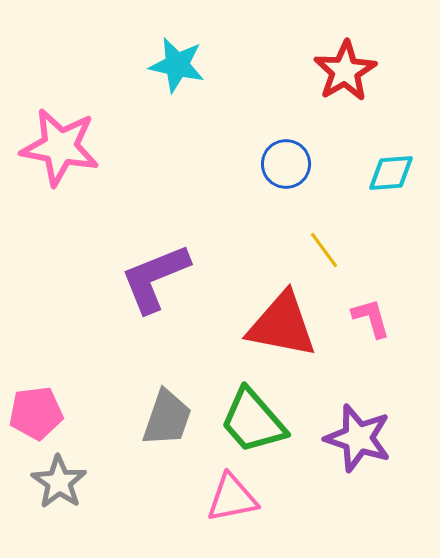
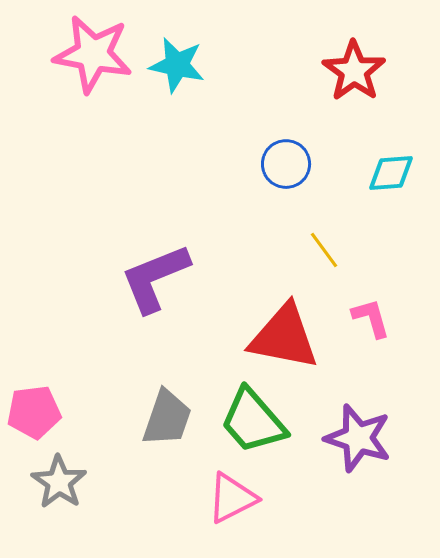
red star: moved 9 px right; rotated 6 degrees counterclockwise
pink star: moved 33 px right, 93 px up
red triangle: moved 2 px right, 12 px down
pink pentagon: moved 2 px left, 1 px up
pink triangle: rotated 16 degrees counterclockwise
